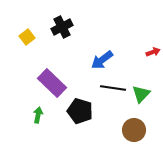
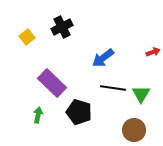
blue arrow: moved 1 px right, 2 px up
green triangle: rotated 12 degrees counterclockwise
black pentagon: moved 1 px left, 1 px down
